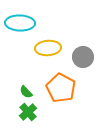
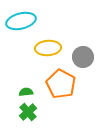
cyan ellipse: moved 1 px right, 2 px up; rotated 16 degrees counterclockwise
orange pentagon: moved 4 px up
green semicircle: rotated 128 degrees clockwise
